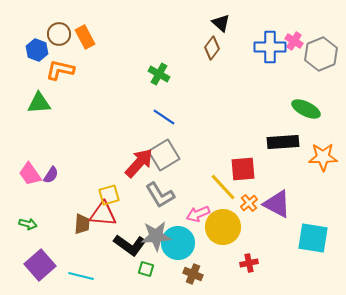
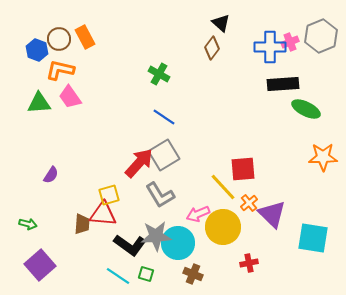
brown circle: moved 5 px down
pink cross: moved 4 px left, 1 px down; rotated 36 degrees clockwise
gray hexagon: moved 18 px up
black rectangle: moved 58 px up
pink trapezoid: moved 40 px right, 77 px up
purple triangle: moved 5 px left, 10 px down; rotated 16 degrees clockwise
green square: moved 5 px down
cyan line: moved 37 px right; rotated 20 degrees clockwise
